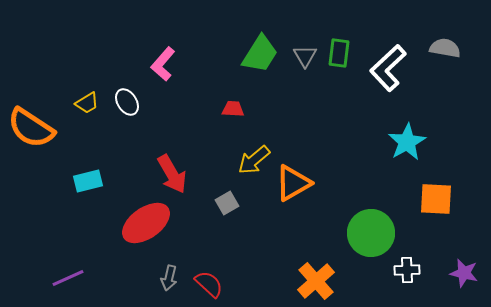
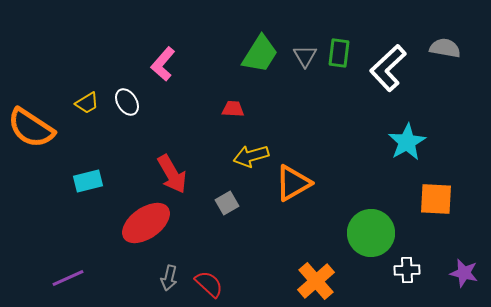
yellow arrow: moved 3 px left, 4 px up; rotated 24 degrees clockwise
